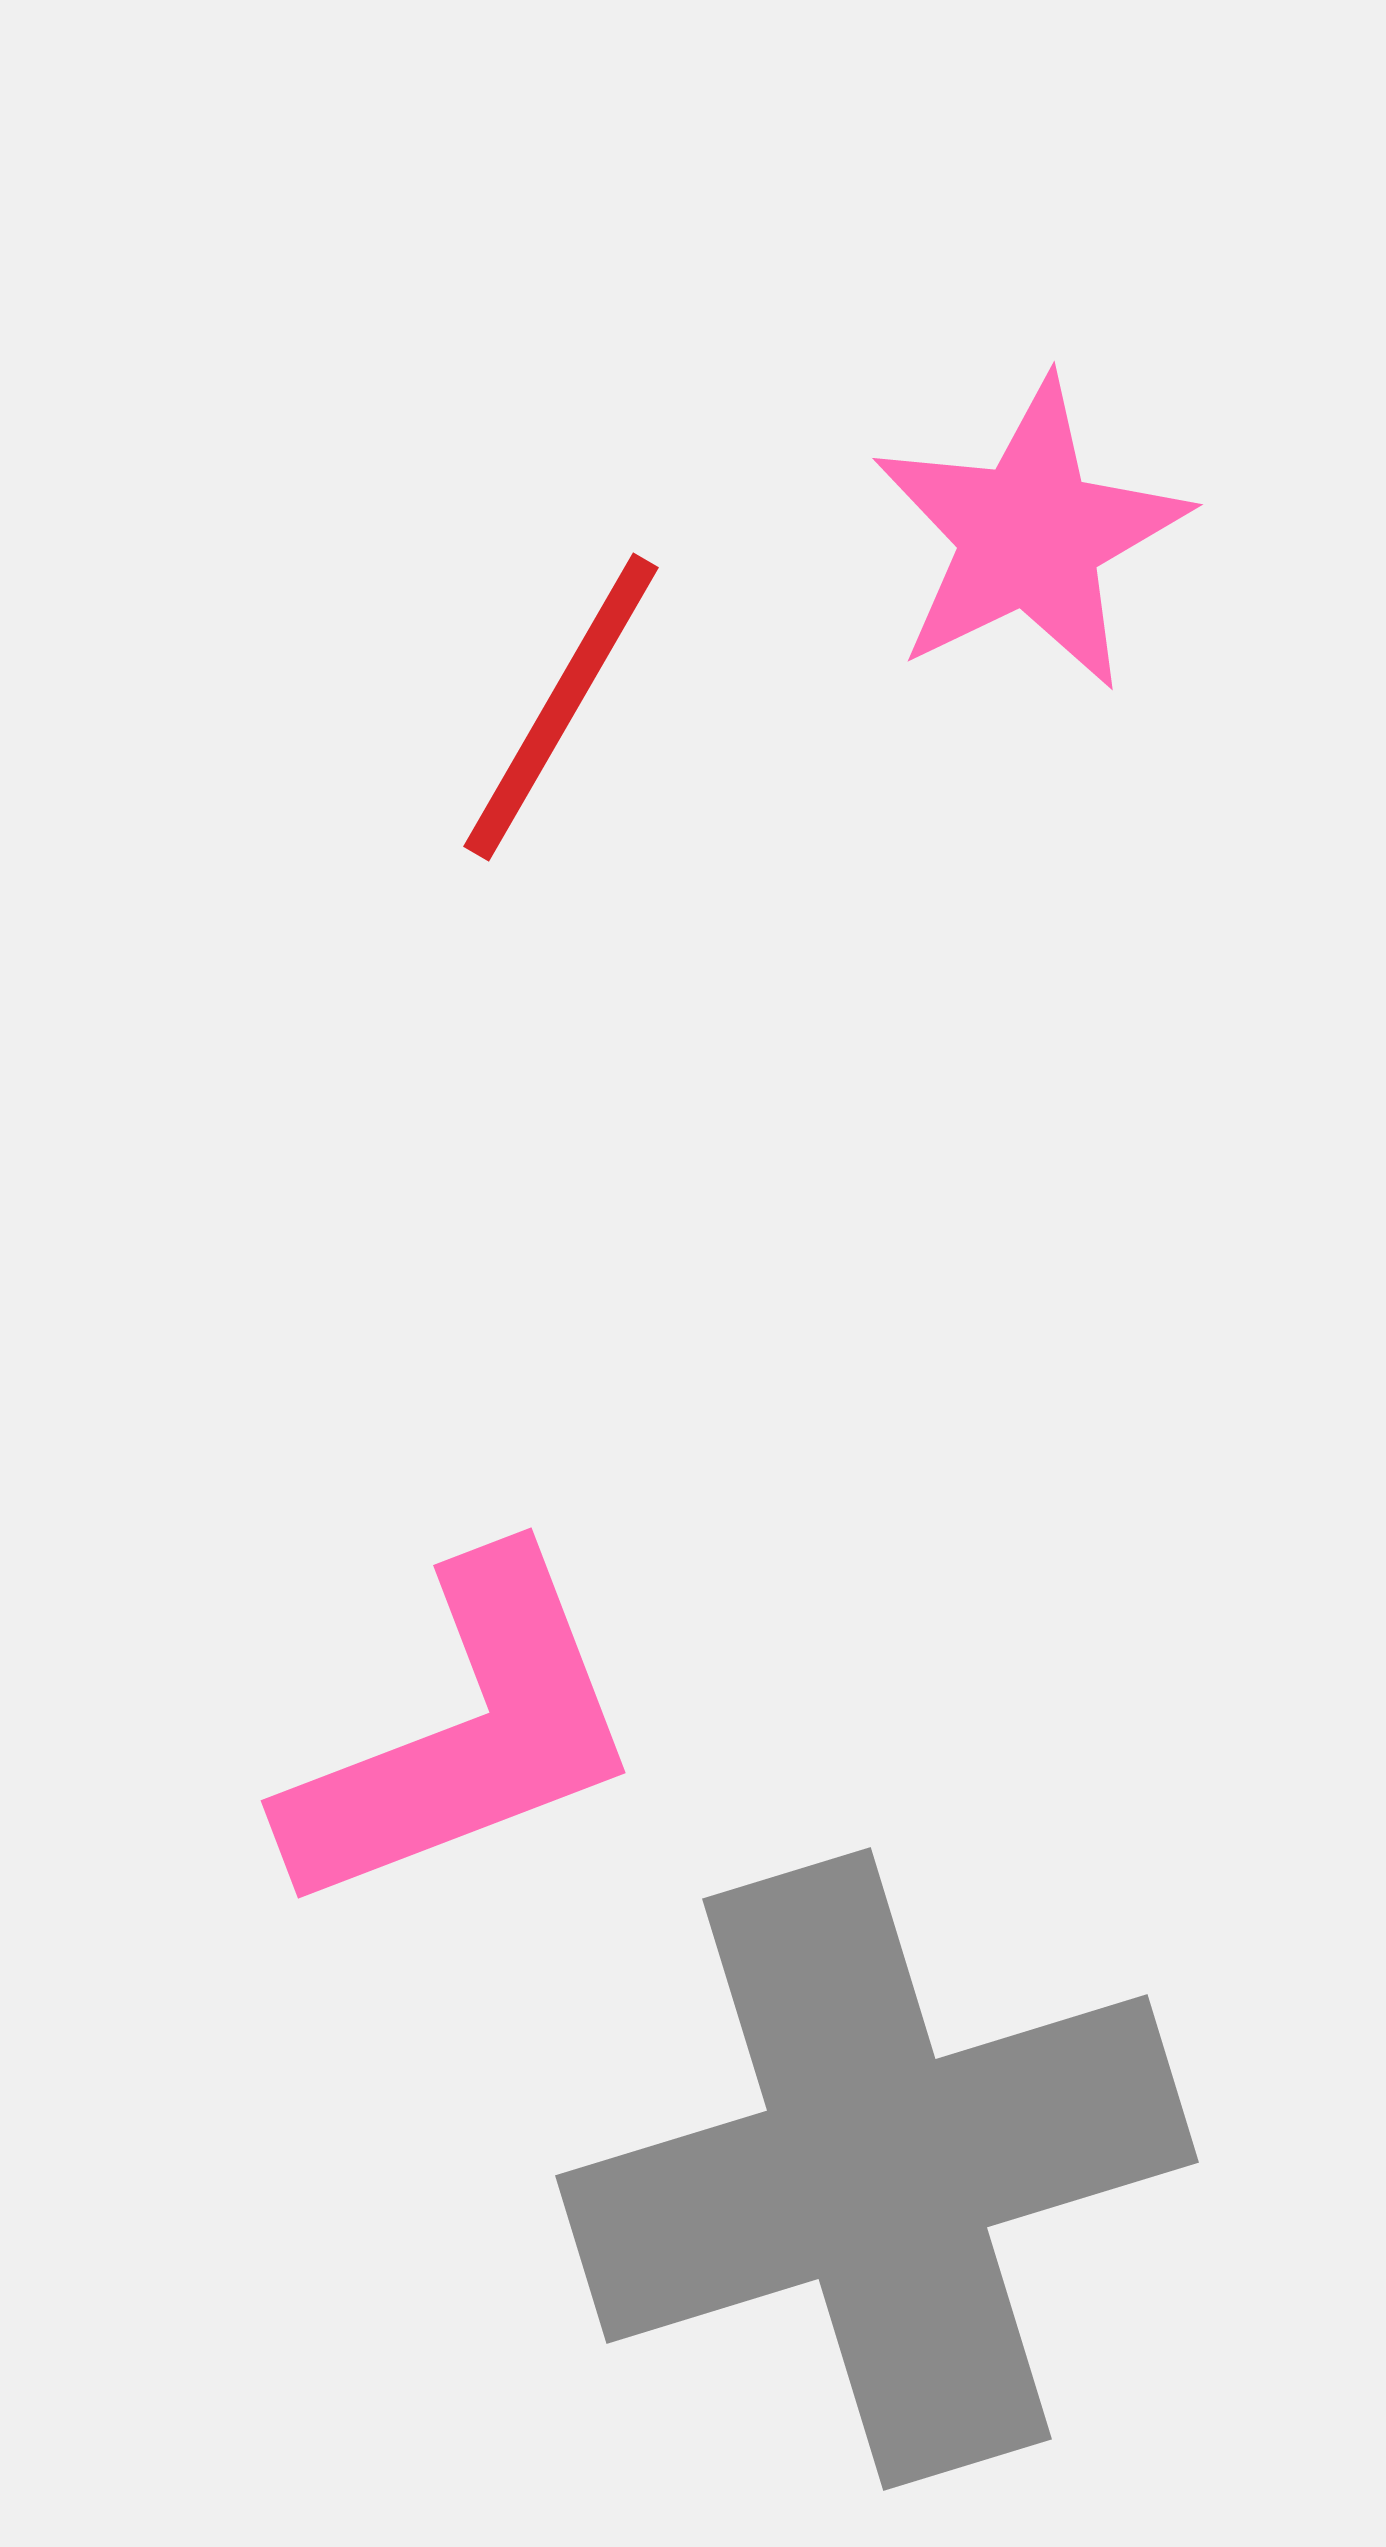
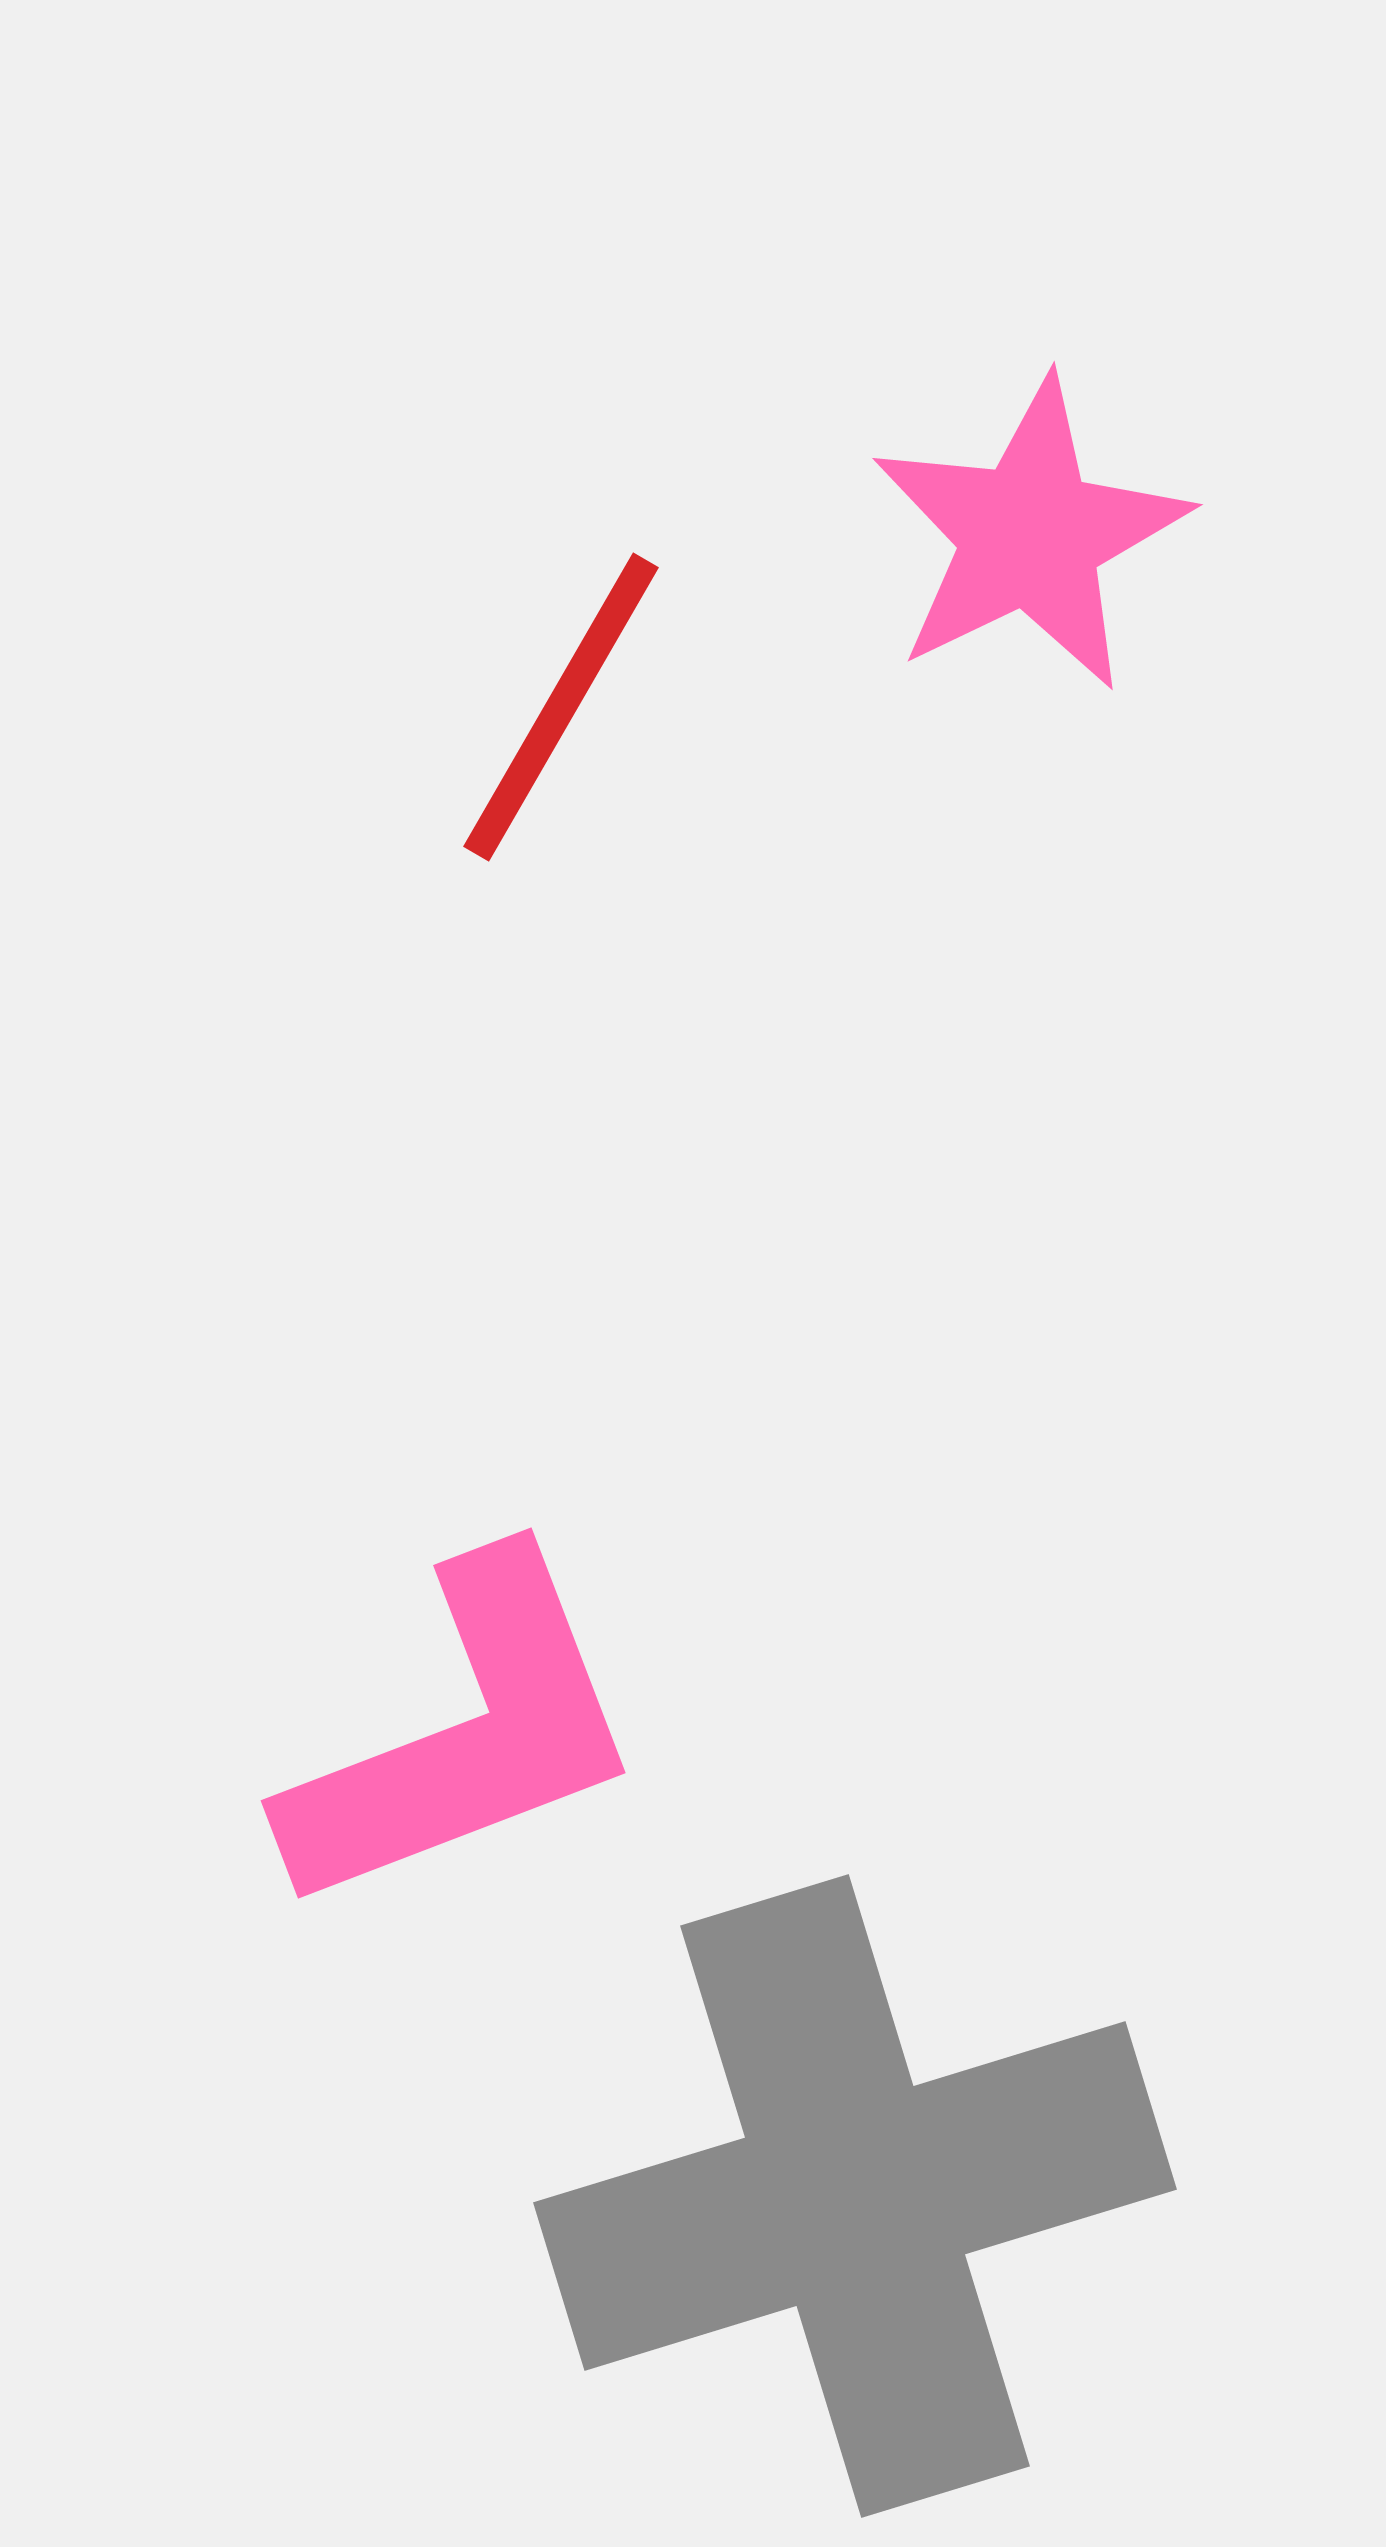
gray cross: moved 22 px left, 27 px down
